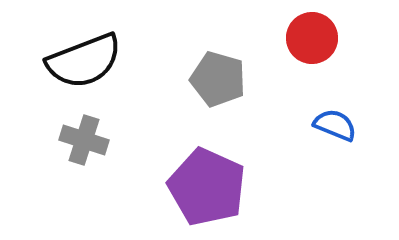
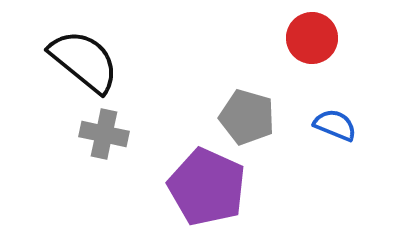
black semicircle: rotated 120 degrees counterclockwise
gray pentagon: moved 29 px right, 38 px down
gray cross: moved 20 px right, 6 px up; rotated 6 degrees counterclockwise
